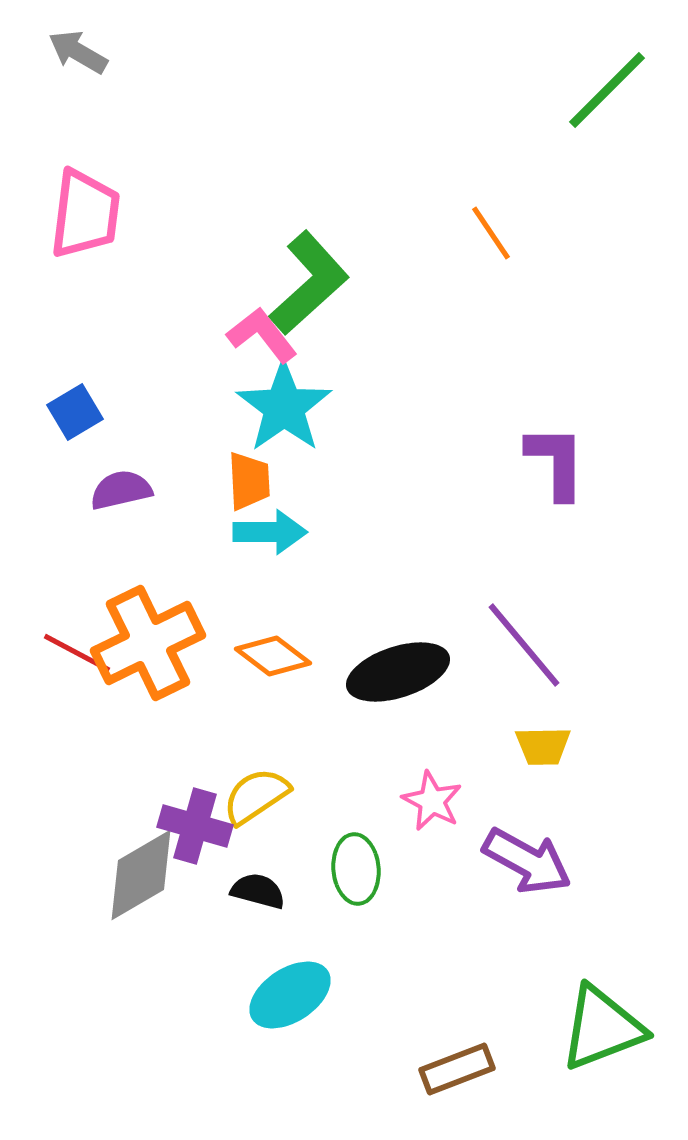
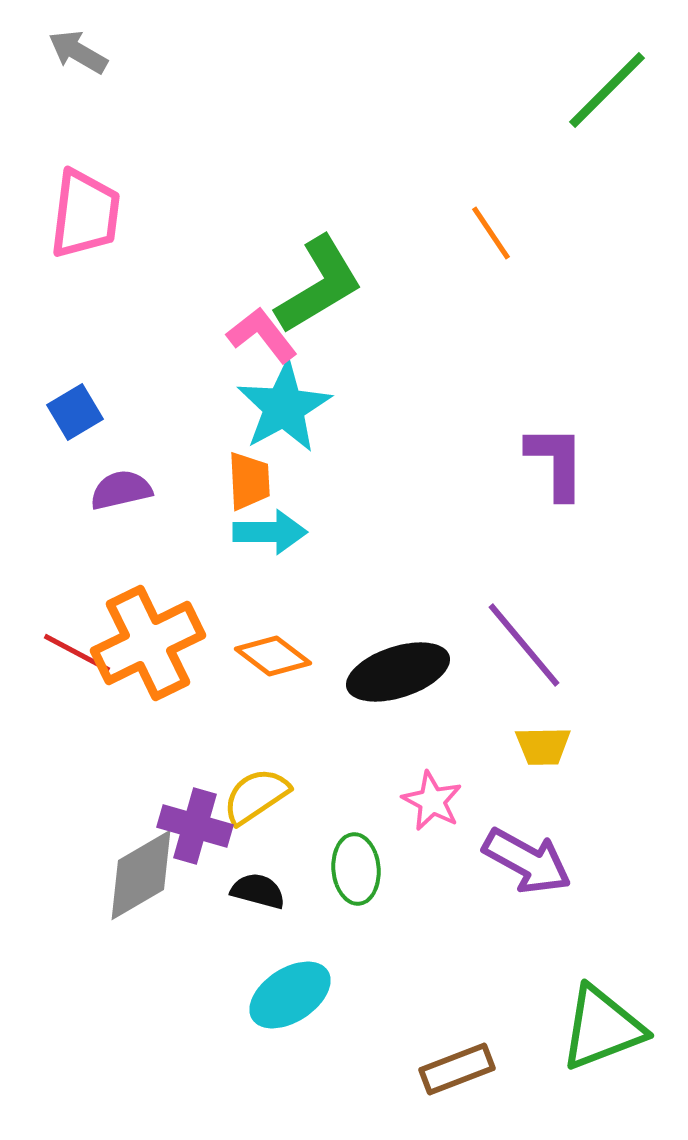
green L-shape: moved 10 px right, 2 px down; rotated 11 degrees clockwise
cyan star: rotated 6 degrees clockwise
